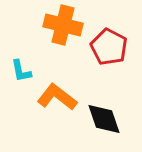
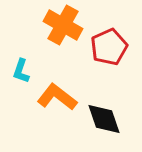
orange cross: rotated 15 degrees clockwise
red pentagon: rotated 21 degrees clockwise
cyan L-shape: rotated 30 degrees clockwise
